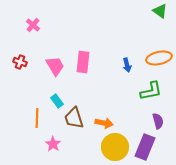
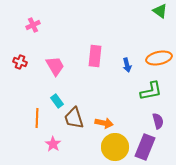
pink cross: rotated 24 degrees clockwise
pink rectangle: moved 12 px right, 6 px up
